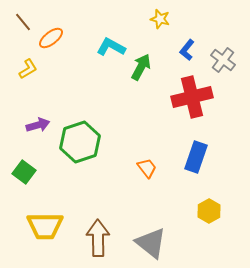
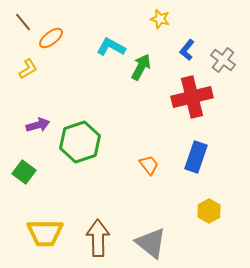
orange trapezoid: moved 2 px right, 3 px up
yellow trapezoid: moved 7 px down
